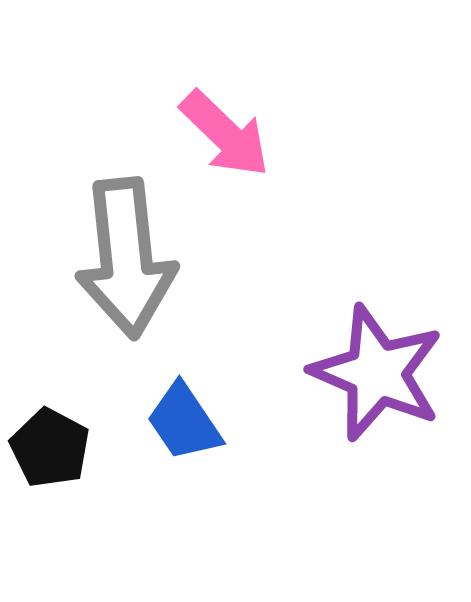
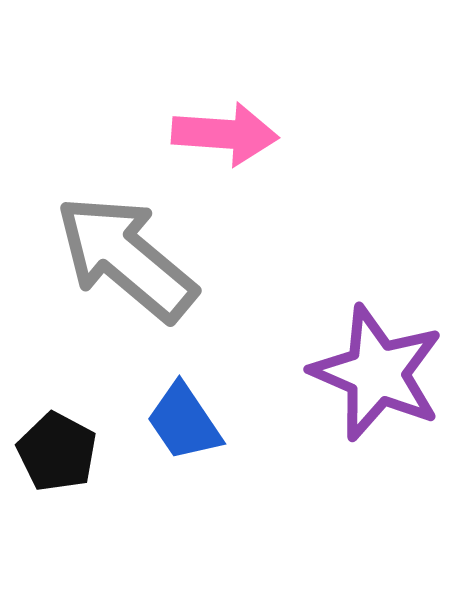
pink arrow: rotated 40 degrees counterclockwise
gray arrow: rotated 136 degrees clockwise
black pentagon: moved 7 px right, 4 px down
